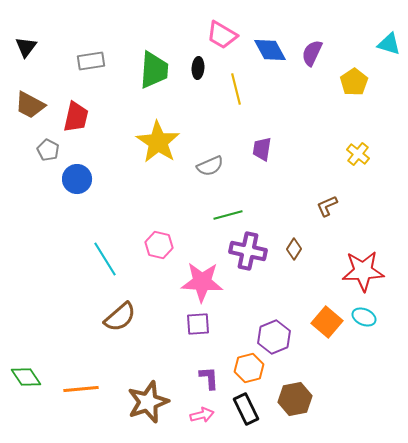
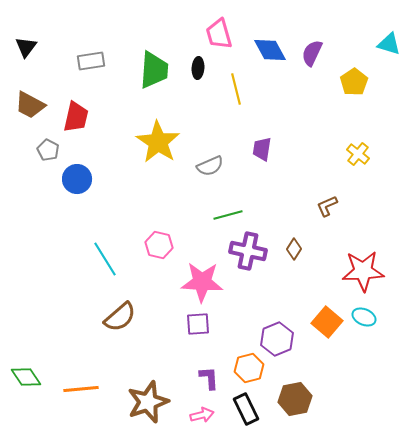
pink trapezoid: moved 3 px left, 1 px up; rotated 44 degrees clockwise
purple hexagon: moved 3 px right, 2 px down
